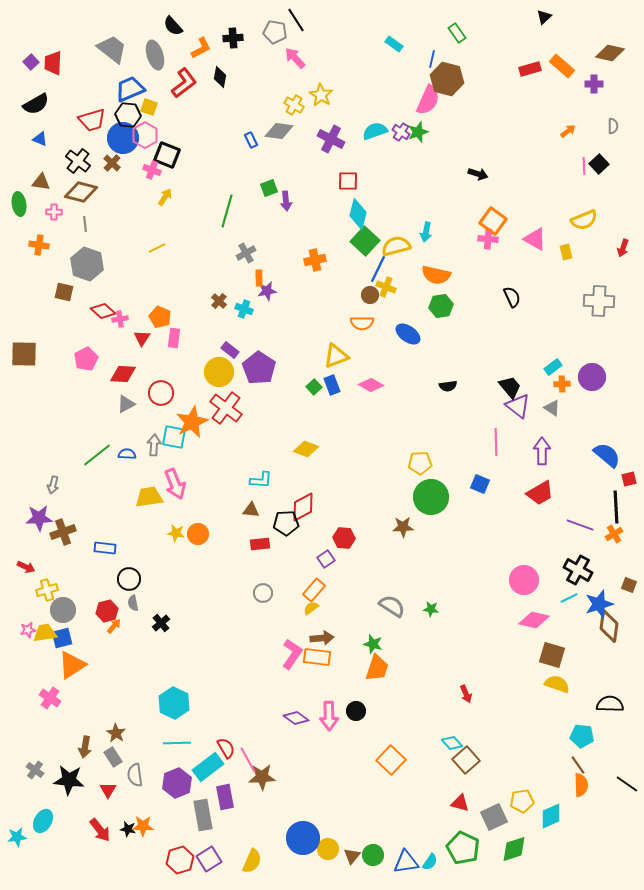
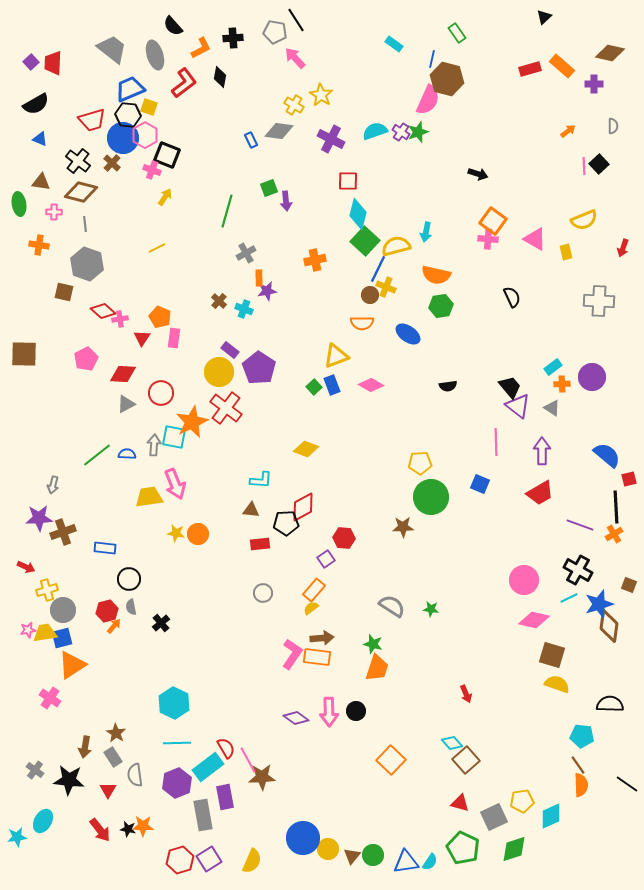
gray semicircle at (133, 603): moved 2 px left, 4 px down
pink arrow at (329, 716): moved 4 px up
